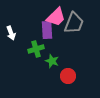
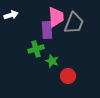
pink trapezoid: rotated 50 degrees counterclockwise
white arrow: moved 18 px up; rotated 88 degrees counterclockwise
